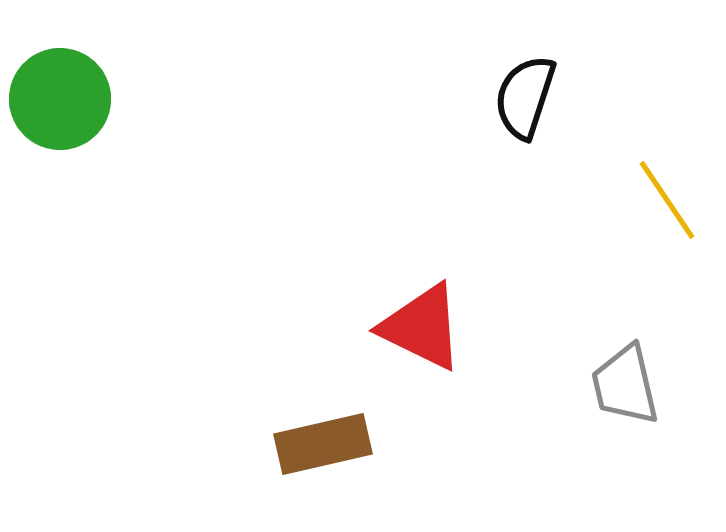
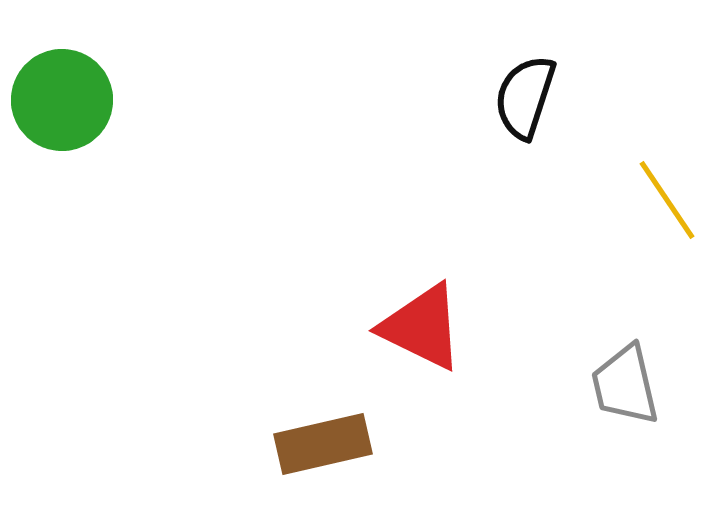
green circle: moved 2 px right, 1 px down
